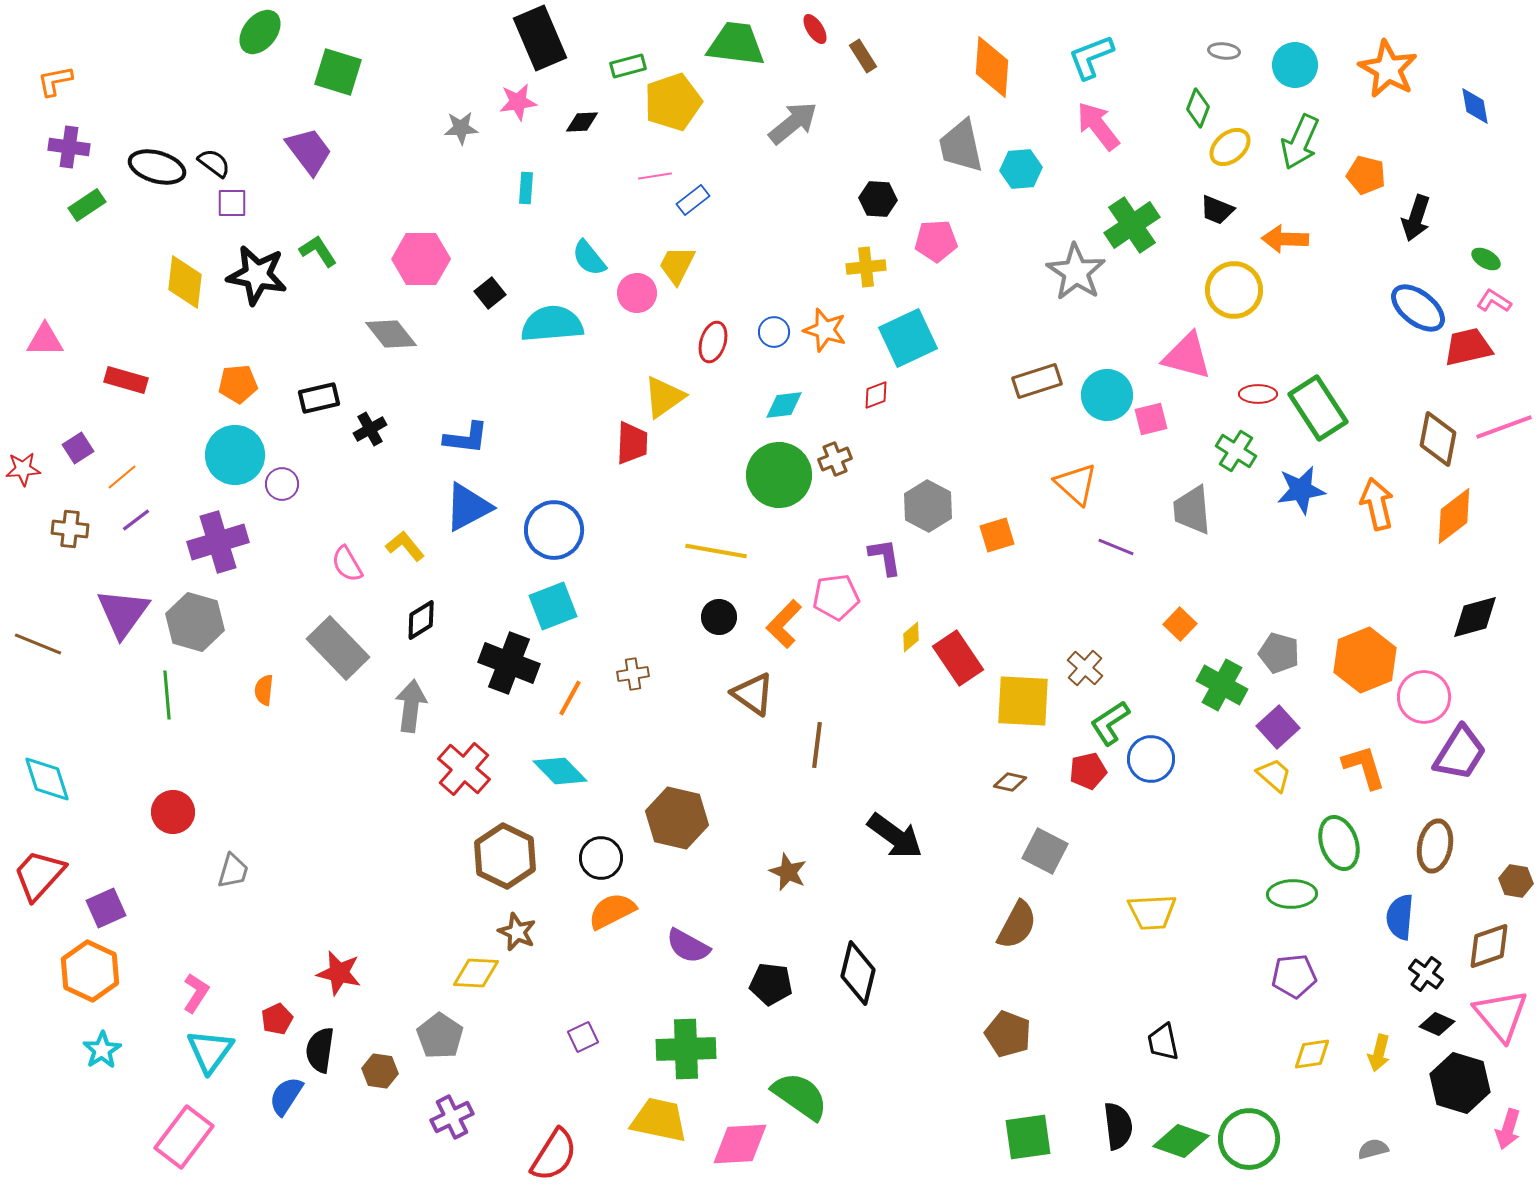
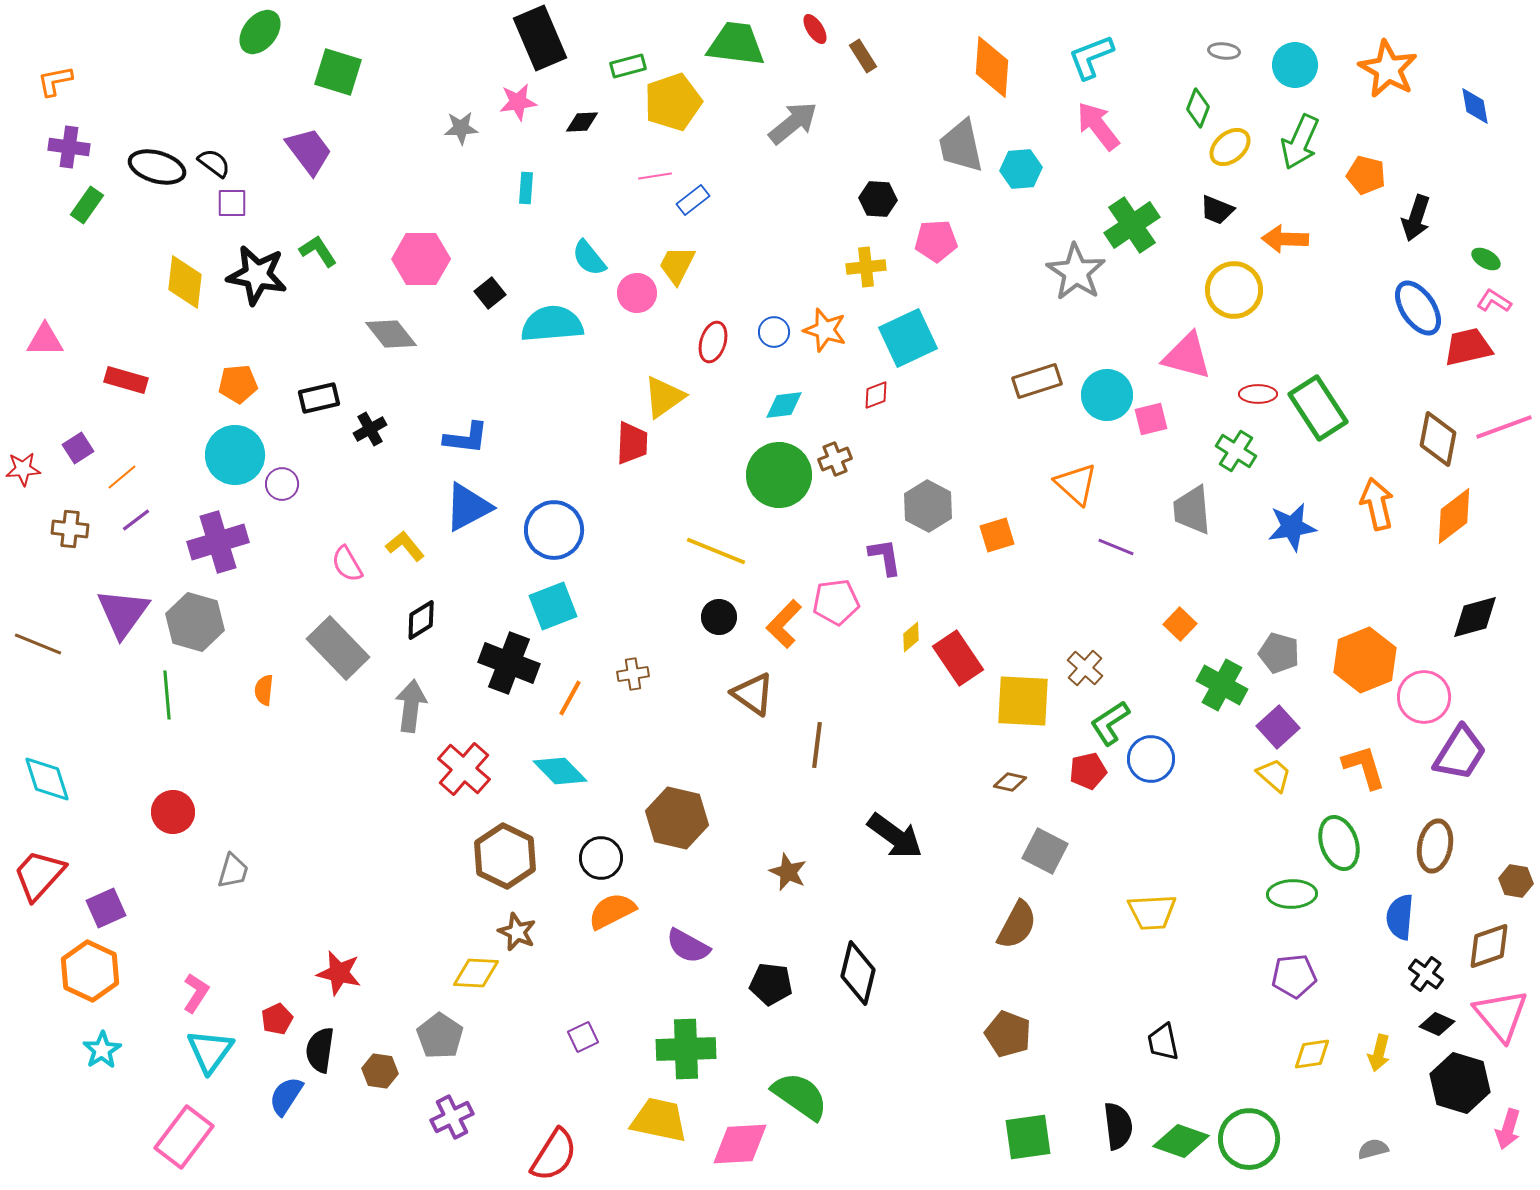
green rectangle at (87, 205): rotated 21 degrees counterclockwise
blue ellipse at (1418, 308): rotated 18 degrees clockwise
blue star at (1301, 490): moved 9 px left, 37 px down
yellow line at (716, 551): rotated 12 degrees clockwise
pink pentagon at (836, 597): moved 5 px down
